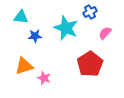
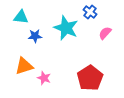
blue cross: rotated 24 degrees counterclockwise
red pentagon: moved 14 px down
